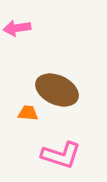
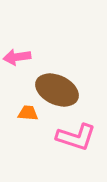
pink arrow: moved 29 px down
pink L-shape: moved 15 px right, 18 px up
